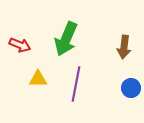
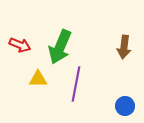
green arrow: moved 6 px left, 8 px down
blue circle: moved 6 px left, 18 px down
